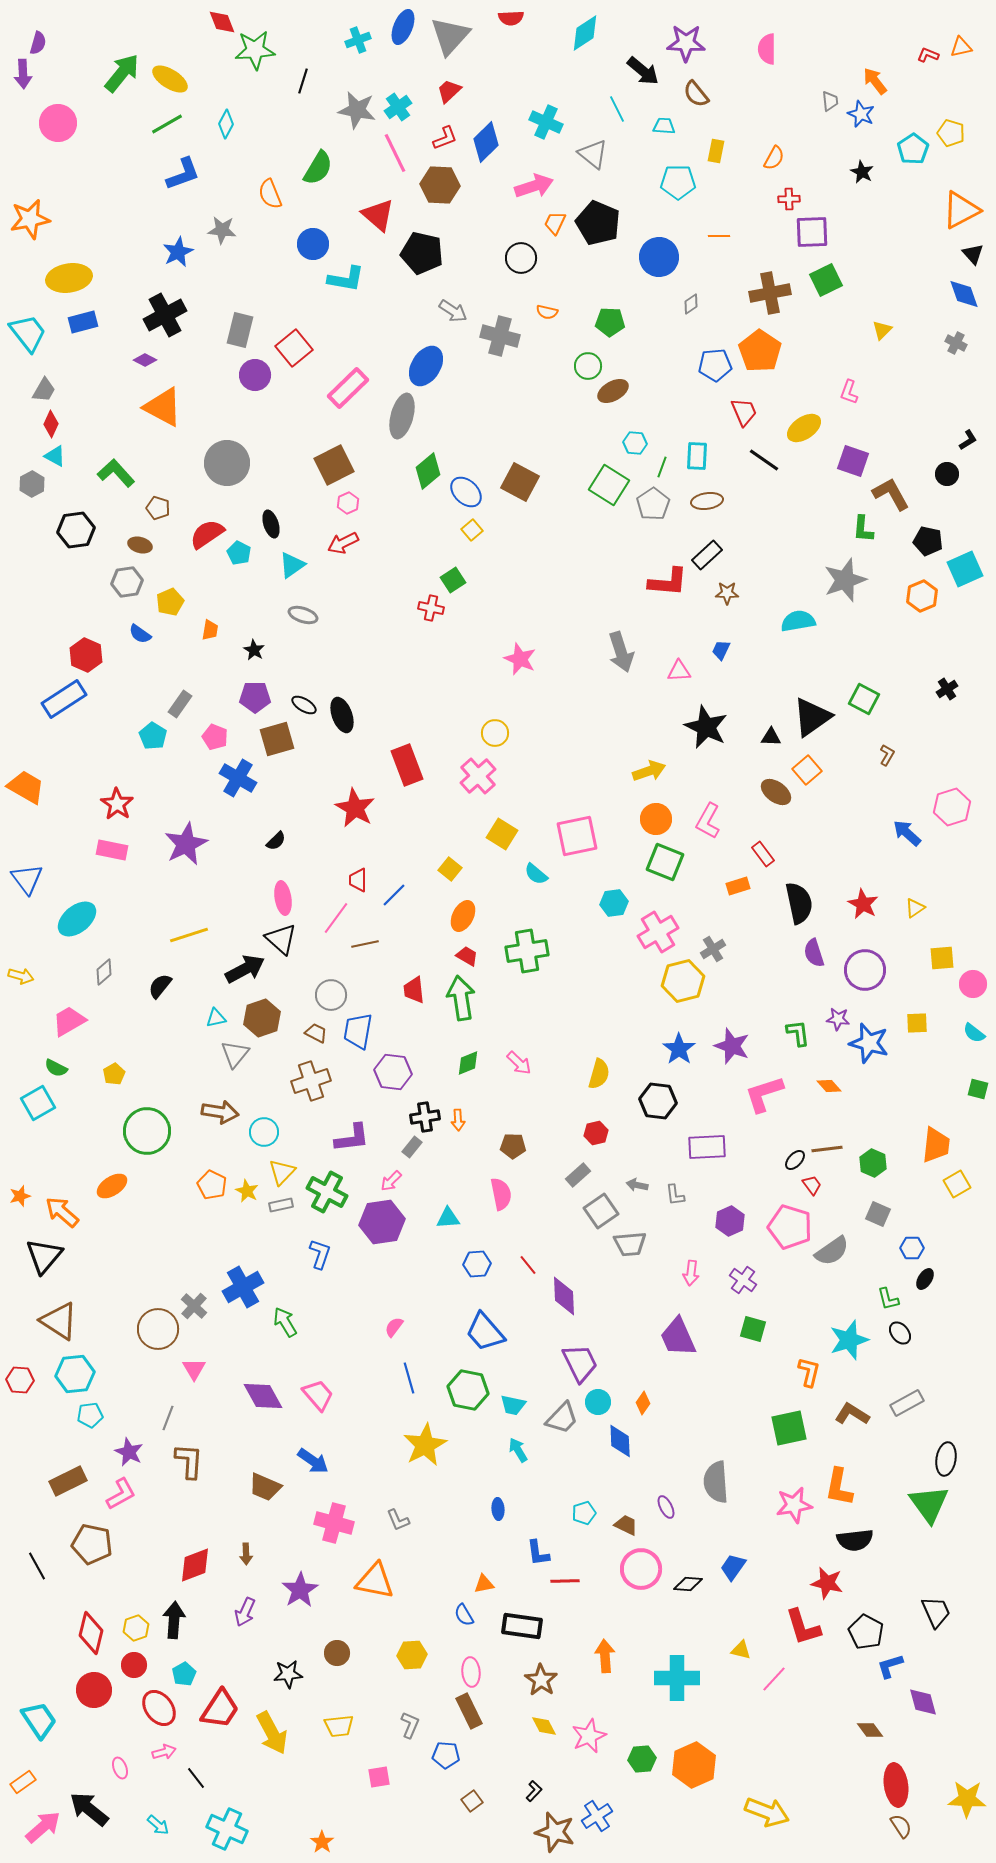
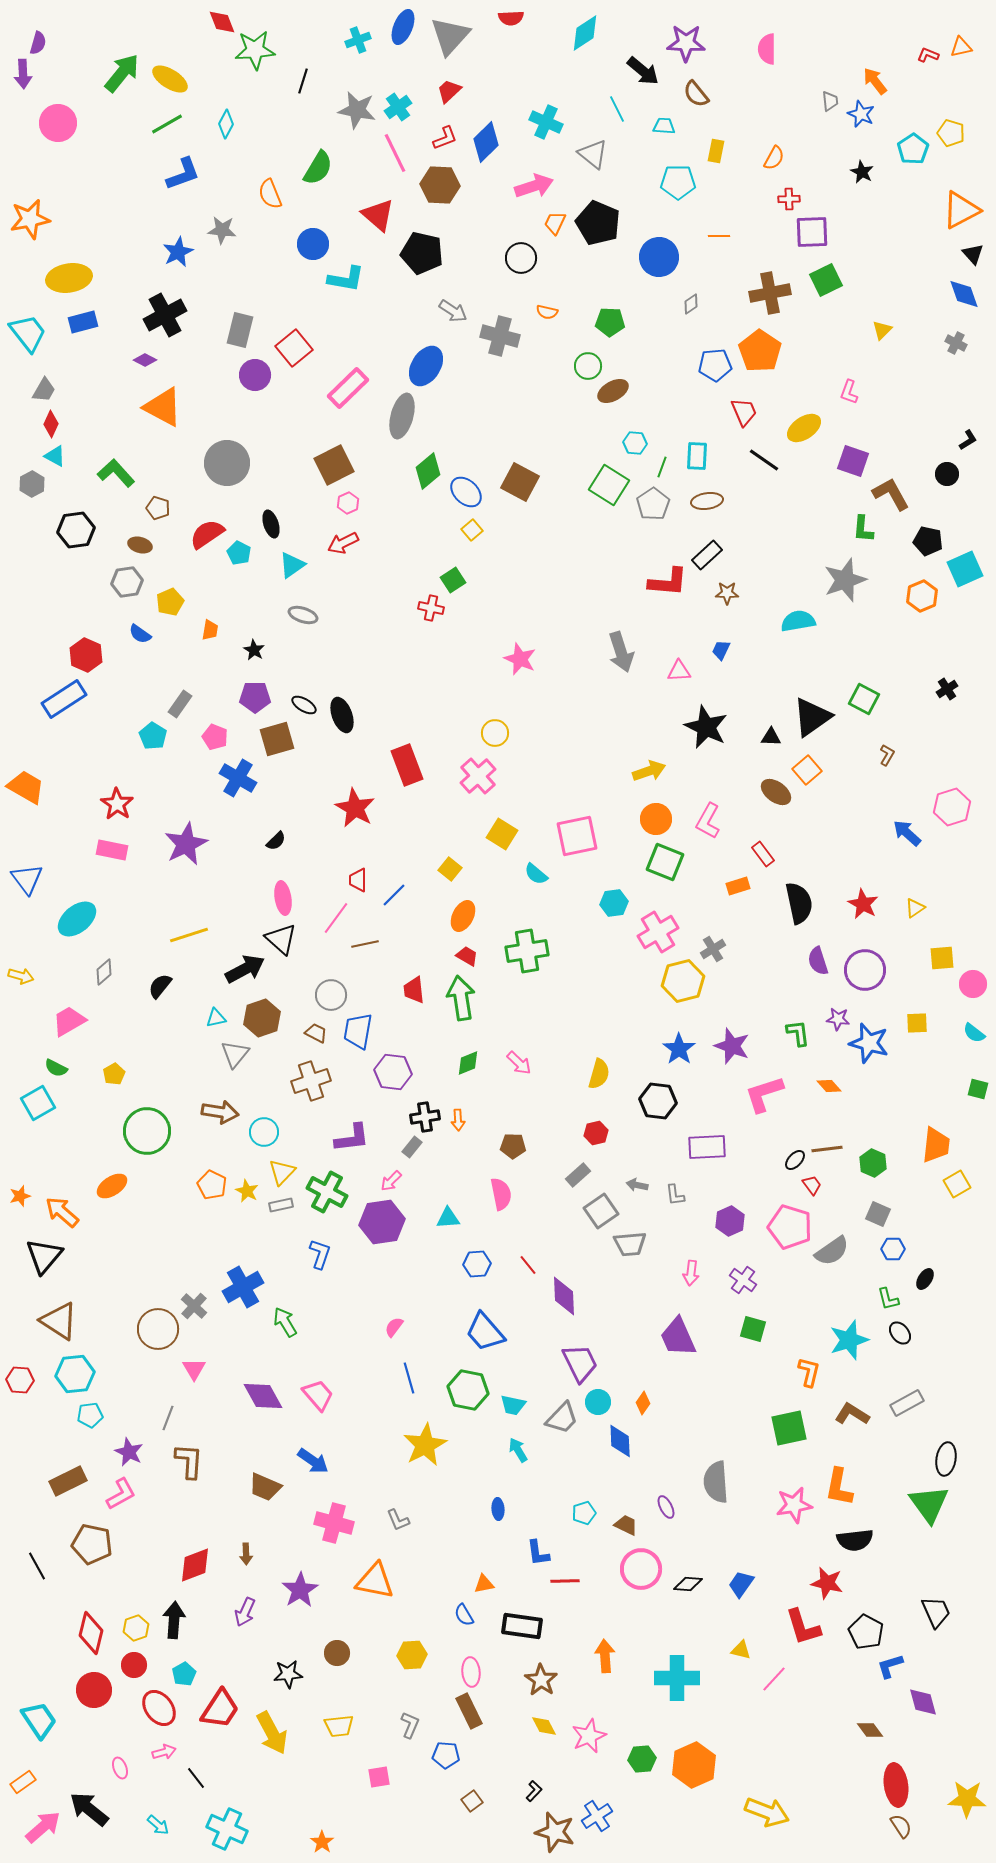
purple semicircle at (814, 953): moved 4 px right, 8 px down
blue hexagon at (912, 1248): moved 19 px left, 1 px down
blue trapezoid at (733, 1567): moved 8 px right, 17 px down
